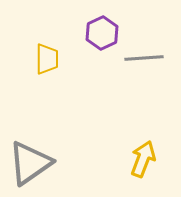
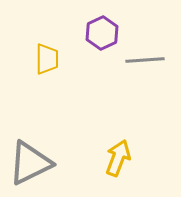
gray line: moved 1 px right, 2 px down
yellow arrow: moved 25 px left, 1 px up
gray triangle: rotated 9 degrees clockwise
